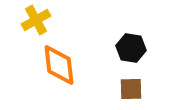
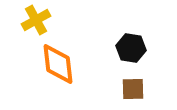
orange diamond: moved 1 px left, 1 px up
brown square: moved 2 px right
